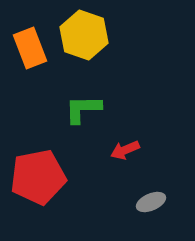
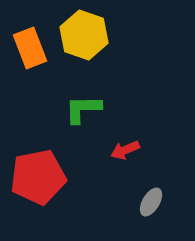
gray ellipse: rotated 36 degrees counterclockwise
